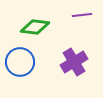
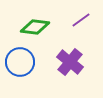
purple line: moved 1 px left, 5 px down; rotated 30 degrees counterclockwise
purple cross: moved 4 px left; rotated 20 degrees counterclockwise
